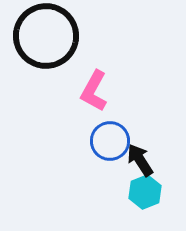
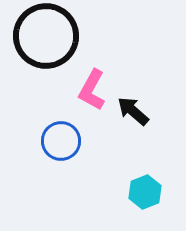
pink L-shape: moved 2 px left, 1 px up
blue circle: moved 49 px left
black arrow: moved 7 px left, 49 px up; rotated 16 degrees counterclockwise
